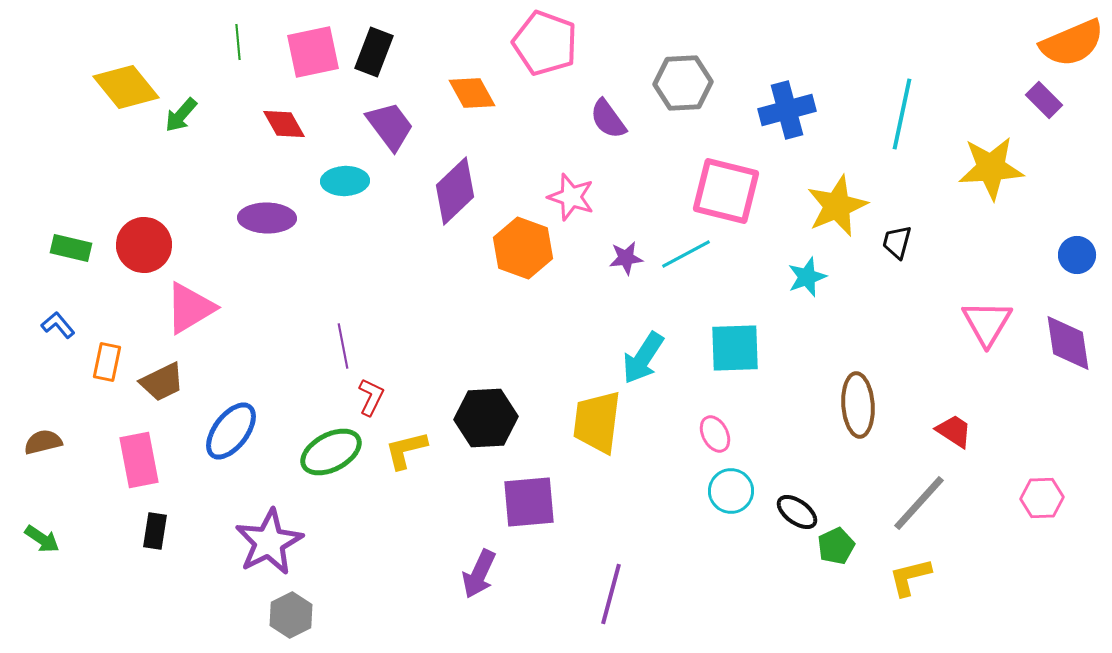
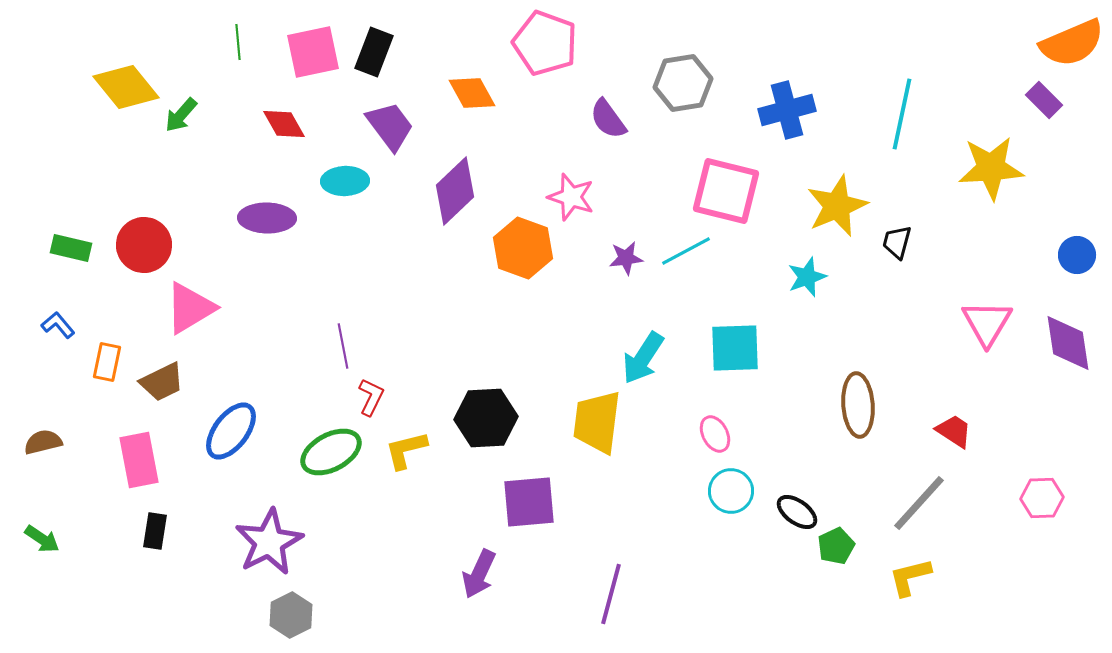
gray hexagon at (683, 83): rotated 6 degrees counterclockwise
cyan line at (686, 254): moved 3 px up
